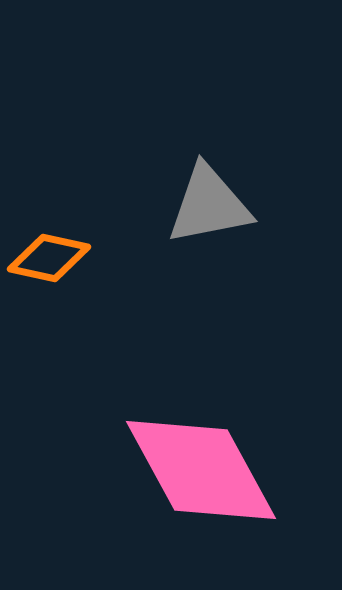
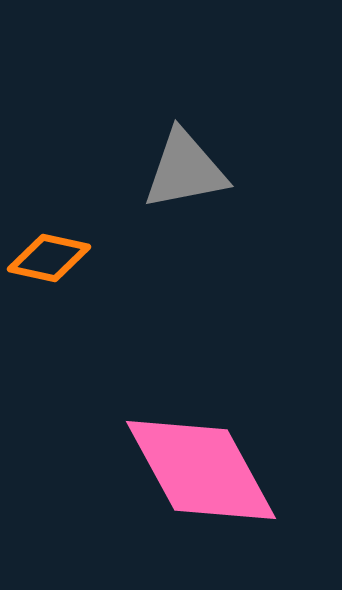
gray triangle: moved 24 px left, 35 px up
